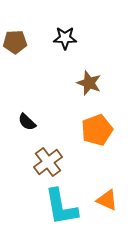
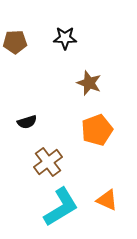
black semicircle: rotated 60 degrees counterclockwise
cyan L-shape: rotated 111 degrees counterclockwise
